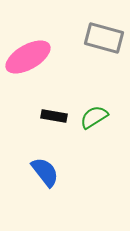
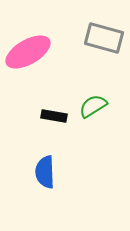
pink ellipse: moved 5 px up
green semicircle: moved 1 px left, 11 px up
blue semicircle: rotated 144 degrees counterclockwise
